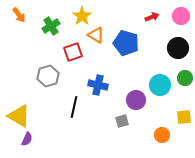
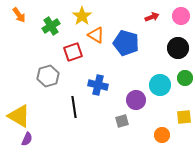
black line: rotated 20 degrees counterclockwise
